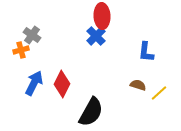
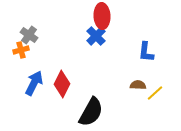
gray cross: moved 3 px left
brown semicircle: rotated 14 degrees counterclockwise
yellow line: moved 4 px left
